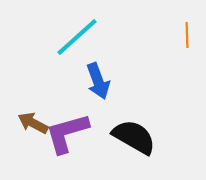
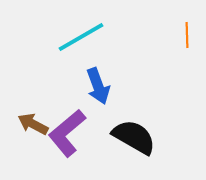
cyan line: moved 4 px right; rotated 12 degrees clockwise
blue arrow: moved 5 px down
brown arrow: moved 1 px down
purple L-shape: rotated 24 degrees counterclockwise
